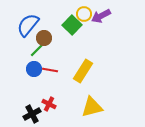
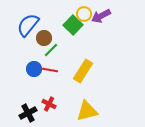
green square: moved 1 px right
green line: moved 14 px right
yellow triangle: moved 5 px left, 4 px down
black cross: moved 4 px left, 1 px up
